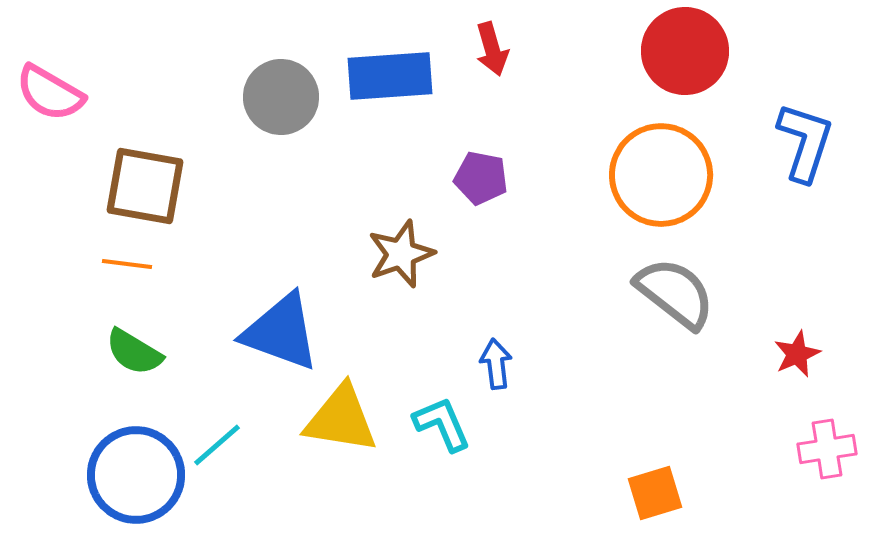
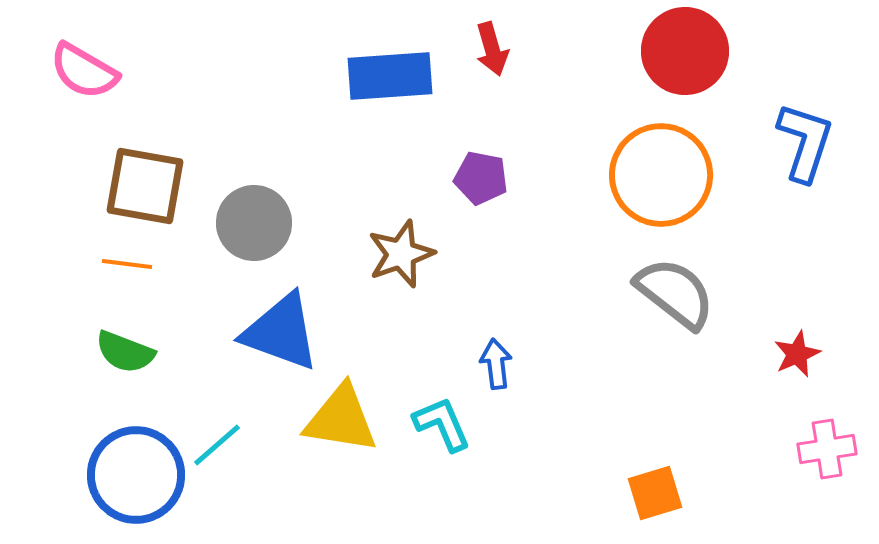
pink semicircle: moved 34 px right, 22 px up
gray circle: moved 27 px left, 126 px down
green semicircle: moved 9 px left; rotated 10 degrees counterclockwise
